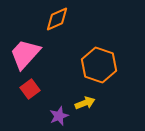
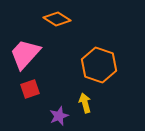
orange diamond: rotated 56 degrees clockwise
red square: rotated 18 degrees clockwise
yellow arrow: rotated 84 degrees counterclockwise
